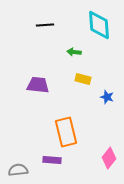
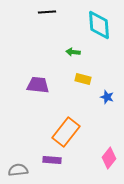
black line: moved 2 px right, 13 px up
green arrow: moved 1 px left
orange rectangle: rotated 52 degrees clockwise
